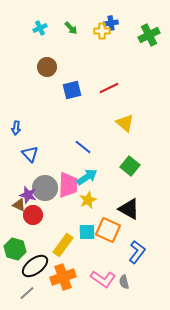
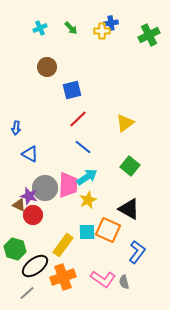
red line: moved 31 px left, 31 px down; rotated 18 degrees counterclockwise
yellow triangle: rotated 42 degrees clockwise
blue triangle: rotated 18 degrees counterclockwise
purple star: moved 1 px right, 1 px down
